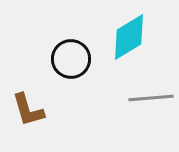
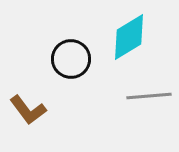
gray line: moved 2 px left, 2 px up
brown L-shape: rotated 21 degrees counterclockwise
